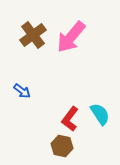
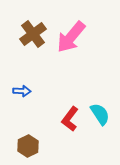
brown cross: moved 1 px up
blue arrow: rotated 36 degrees counterclockwise
brown hexagon: moved 34 px left; rotated 20 degrees clockwise
